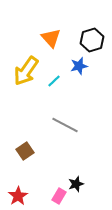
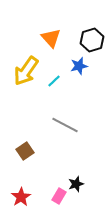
red star: moved 3 px right, 1 px down
